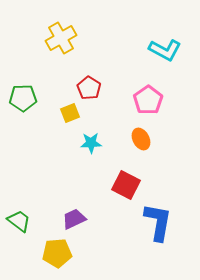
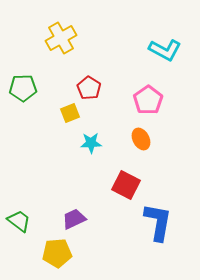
green pentagon: moved 10 px up
